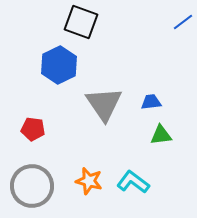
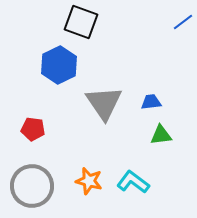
gray triangle: moved 1 px up
